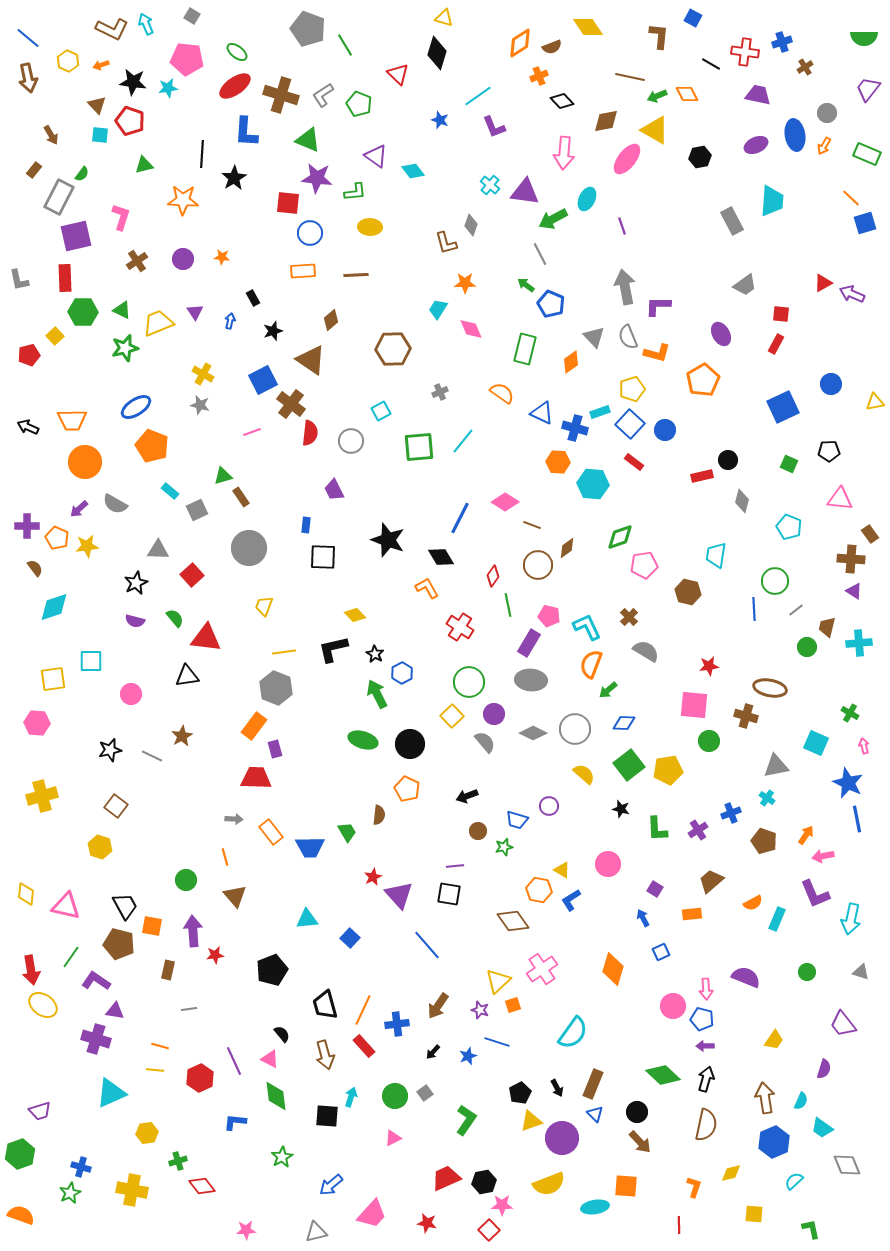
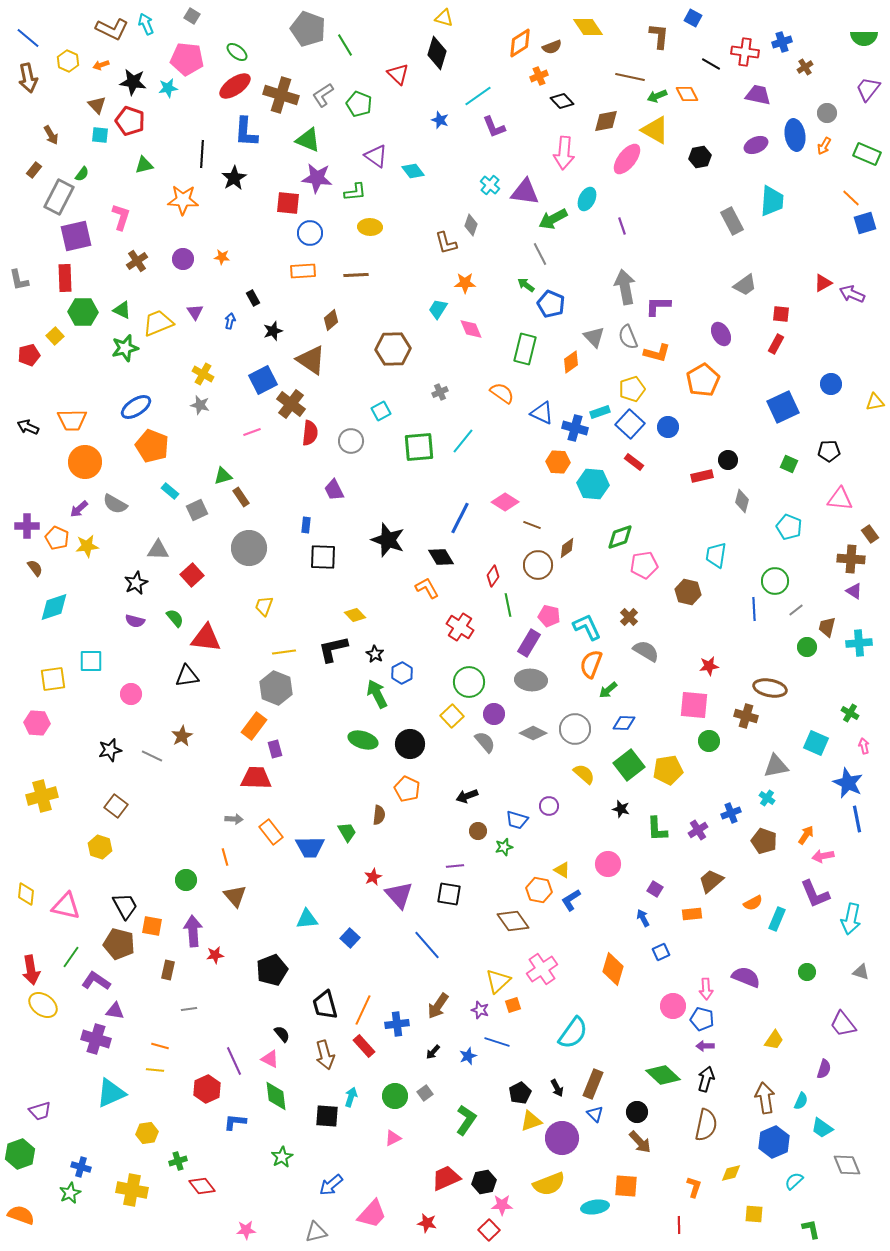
blue circle at (665, 430): moved 3 px right, 3 px up
red hexagon at (200, 1078): moved 7 px right, 11 px down
